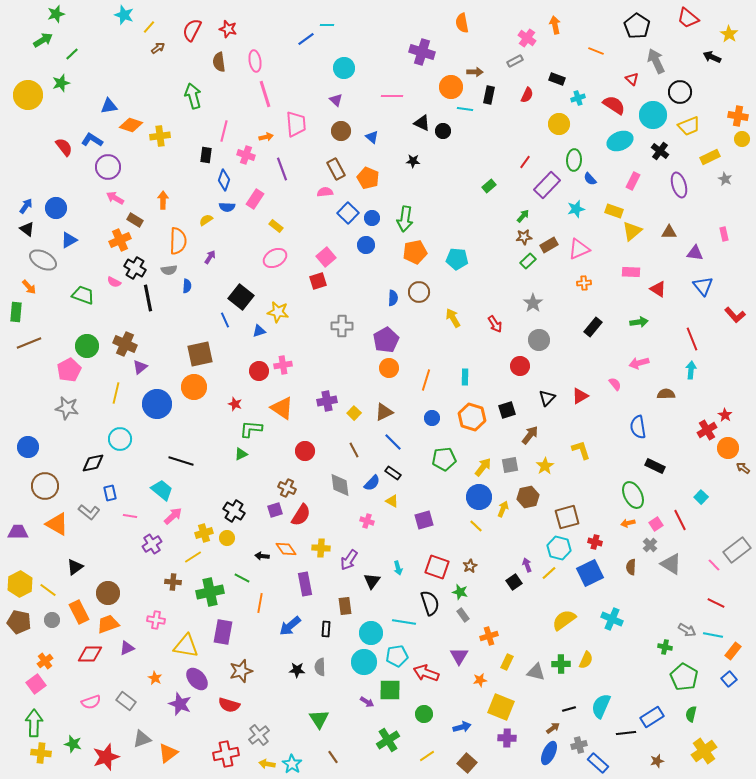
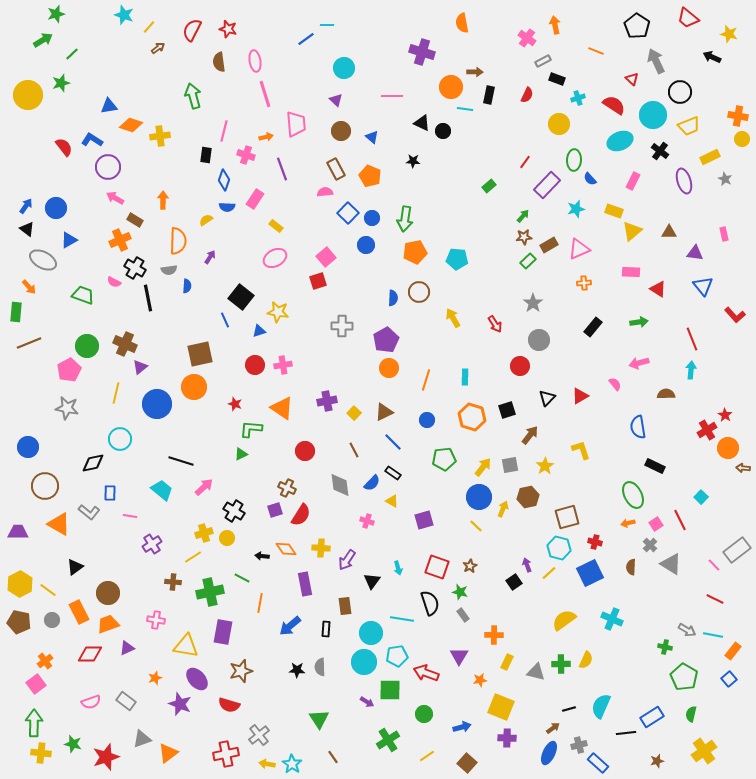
yellow star at (729, 34): rotated 18 degrees counterclockwise
gray rectangle at (515, 61): moved 28 px right
orange pentagon at (368, 178): moved 2 px right, 2 px up
purple ellipse at (679, 185): moved 5 px right, 4 px up
red circle at (259, 371): moved 4 px left, 6 px up
blue circle at (432, 418): moved 5 px left, 2 px down
brown arrow at (743, 468): rotated 32 degrees counterclockwise
blue rectangle at (110, 493): rotated 14 degrees clockwise
pink arrow at (173, 516): moved 31 px right, 29 px up
orange triangle at (57, 524): moved 2 px right
purple arrow at (349, 560): moved 2 px left
red line at (716, 603): moved 1 px left, 4 px up
cyan line at (404, 622): moved 2 px left, 3 px up
orange cross at (489, 636): moved 5 px right, 1 px up; rotated 18 degrees clockwise
orange star at (155, 678): rotated 24 degrees clockwise
